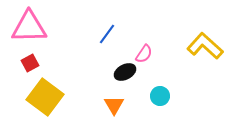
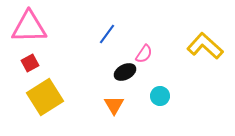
yellow square: rotated 21 degrees clockwise
